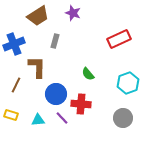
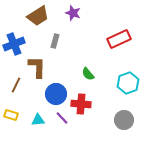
gray circle: moved 1 px right, 2 px down
